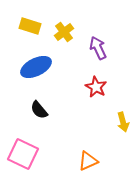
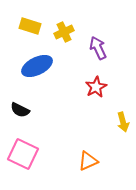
yellow cross: rotated 12 degrees clockwise
blue ellipse: moved 1 px right, 1 px up
red star: rotated 15 degrees clockwise
black semicircle: moved 19 px left; rotated 24 degrees counterclockwise
